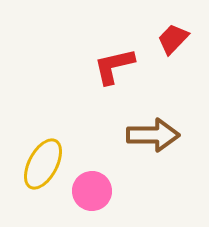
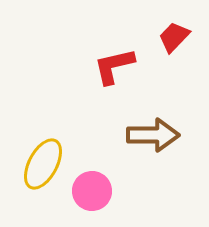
red trapezoid: moved 1 px right, 2 px up
